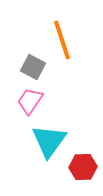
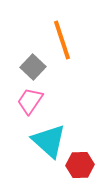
gray square: rotated 15 degrees clockwise
cyan triangle: rotated 24 degrees counterclockwise
red hexagon: moved 3 px left, 2 px up
